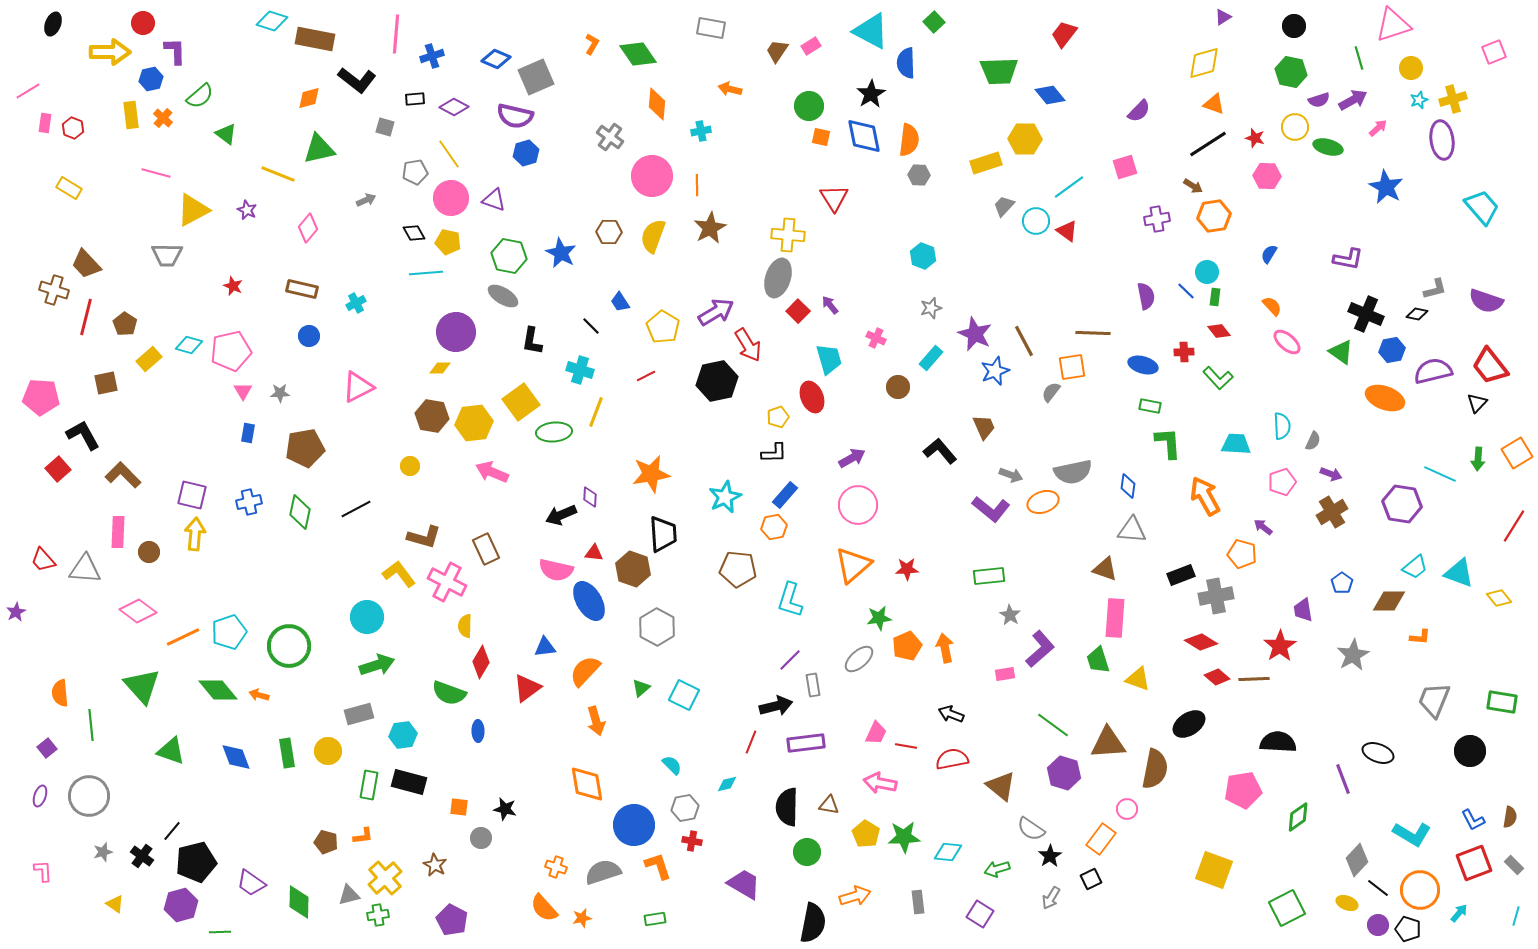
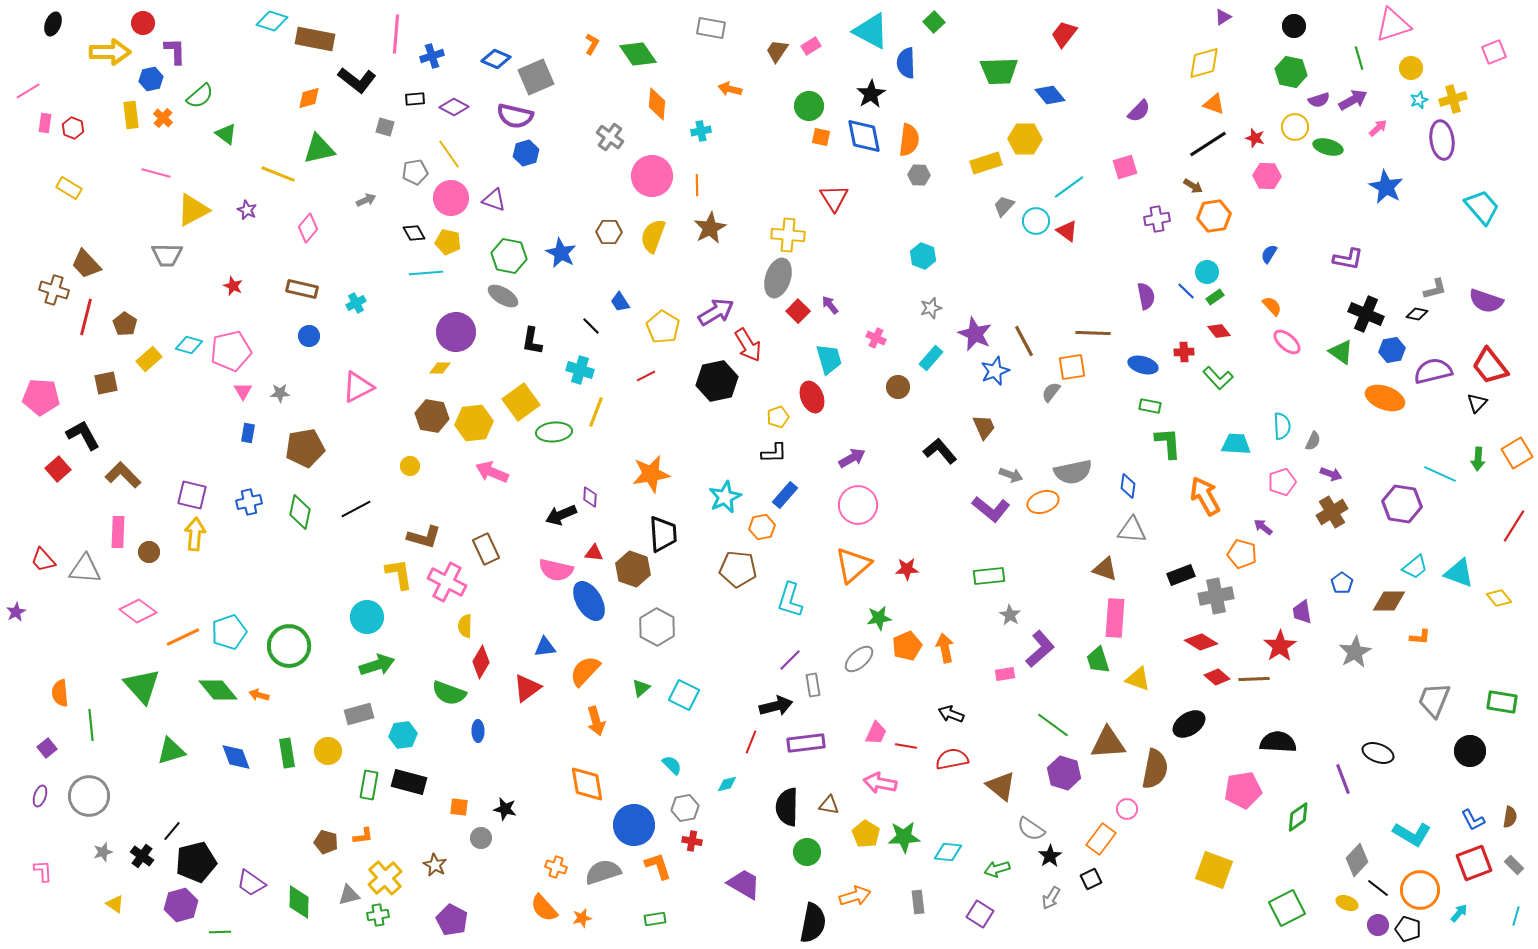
green rectangle at (1215, 297): rotated 48 degrees clockwise
orange hexagon at (774, 527): moved 12 px left
yellow L-shape at (399, 574): rotated 28 degrees clockwise
purple trapezoid at (1303, 610): moved 1 px left, 2 px down
gray star at (1353, 655): moved 2 px right, 3 px up
green triangle at (171, 751): rotated 36 degrees counterclockwise
